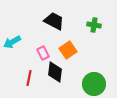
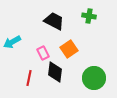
green cross: moved 5 px left, 9 px up
orange square: moved 1 px right, 1 px up
green circle: moved 6 px up
